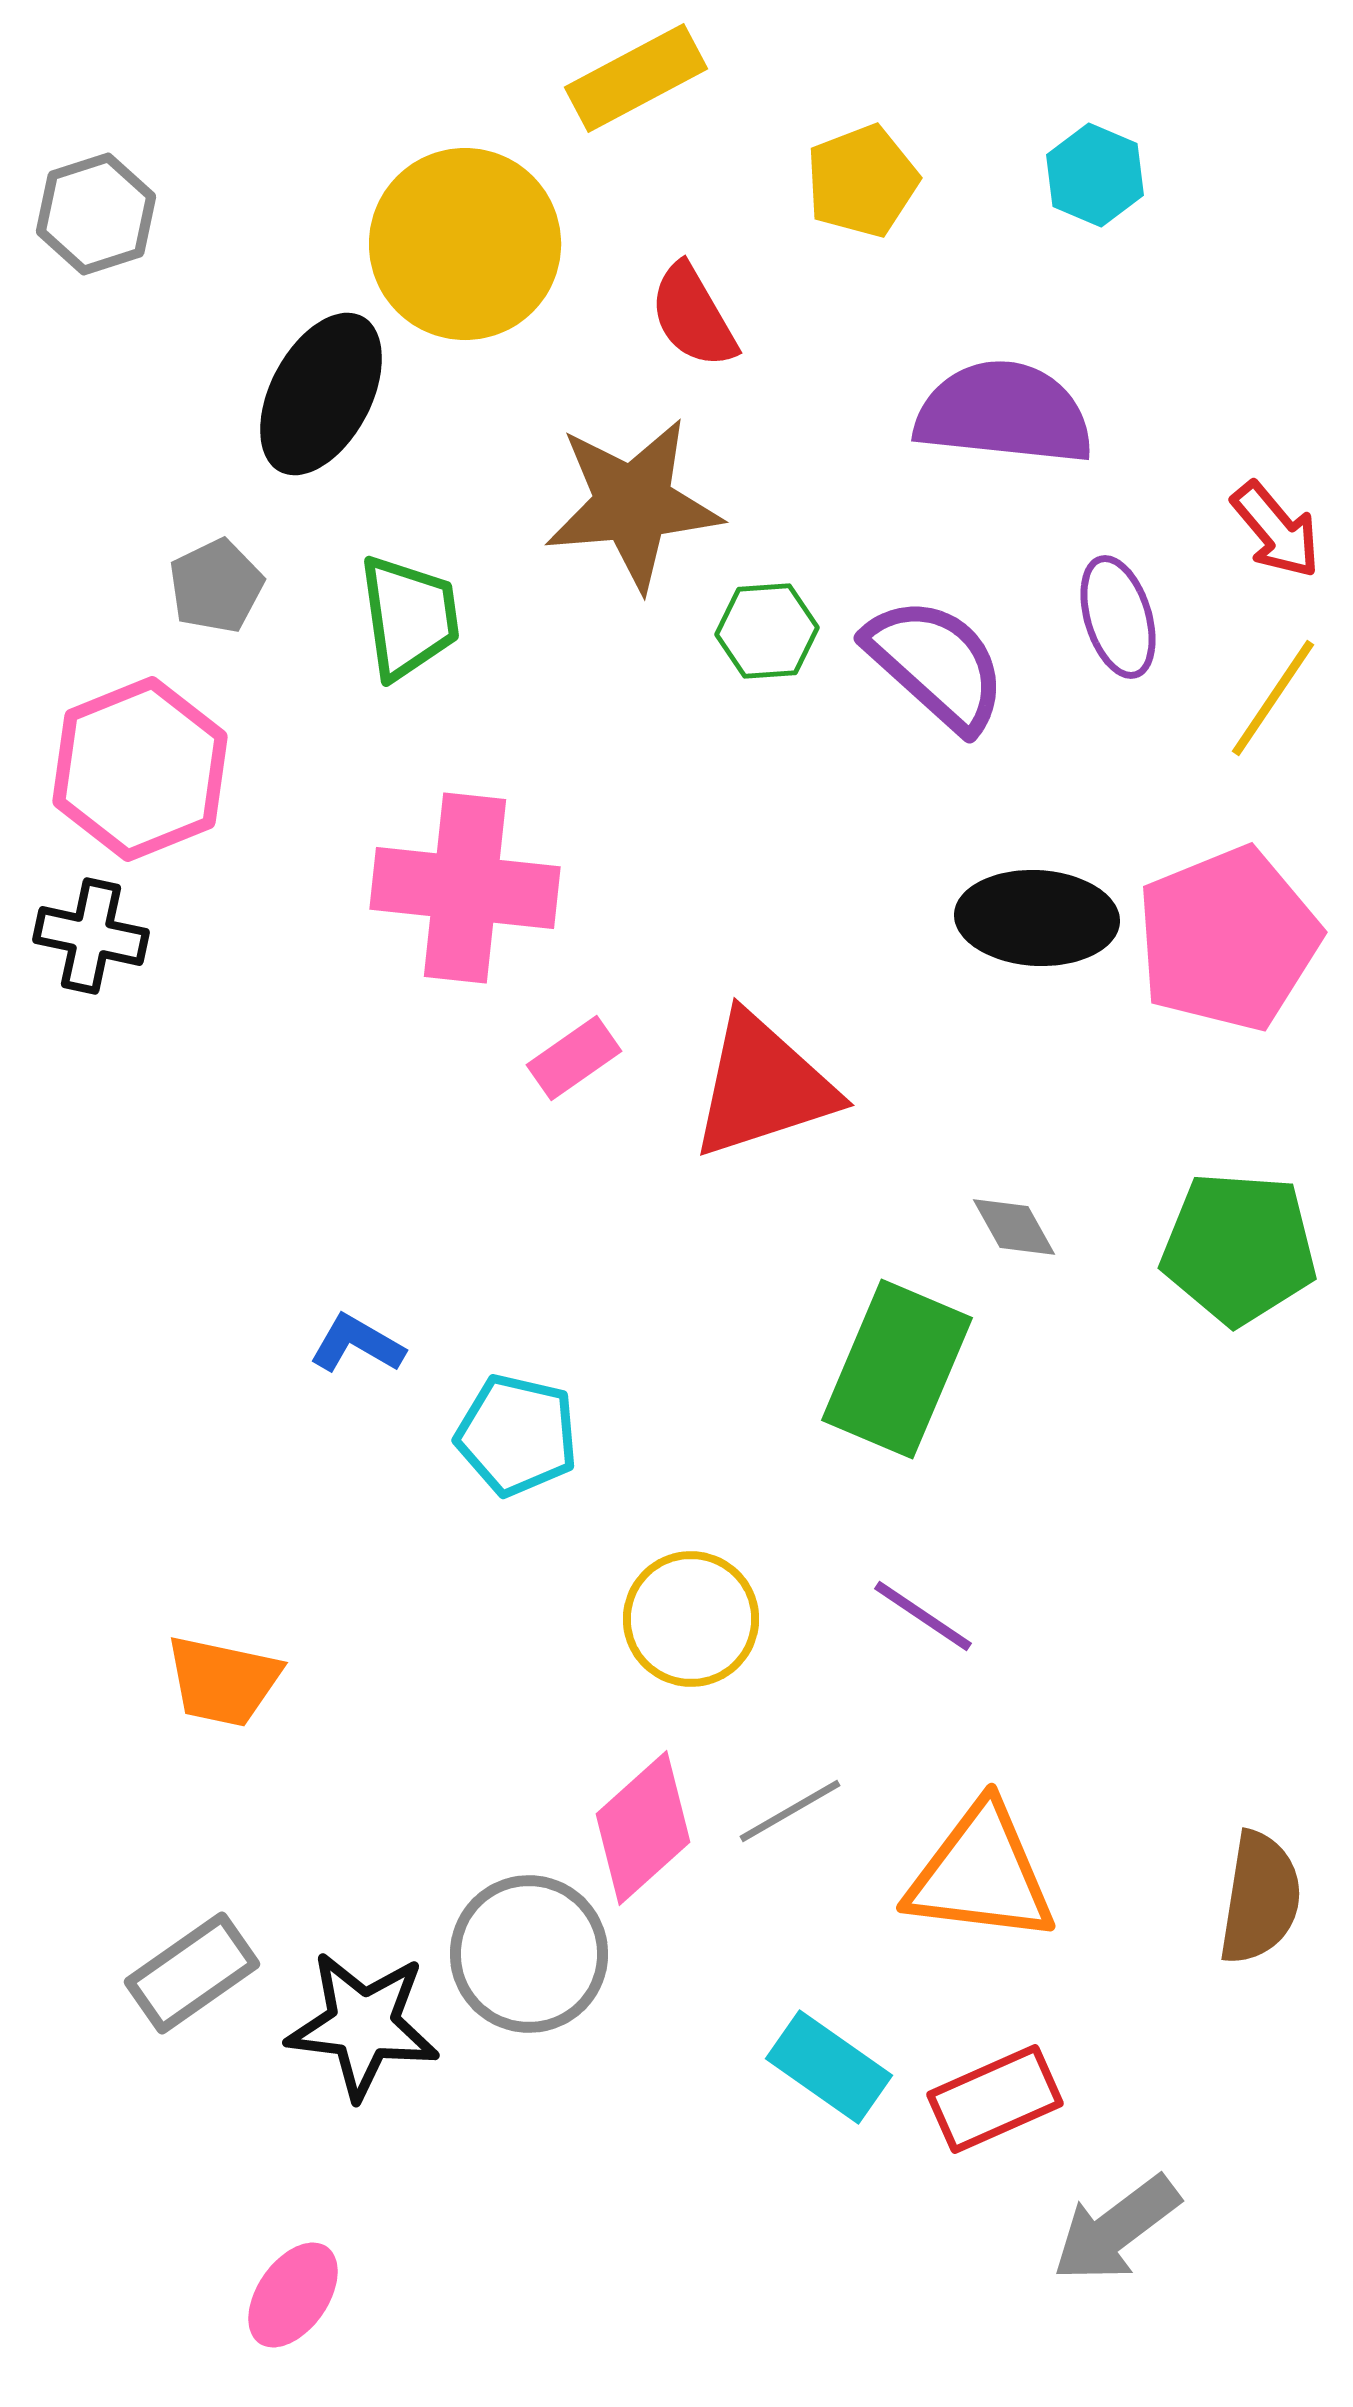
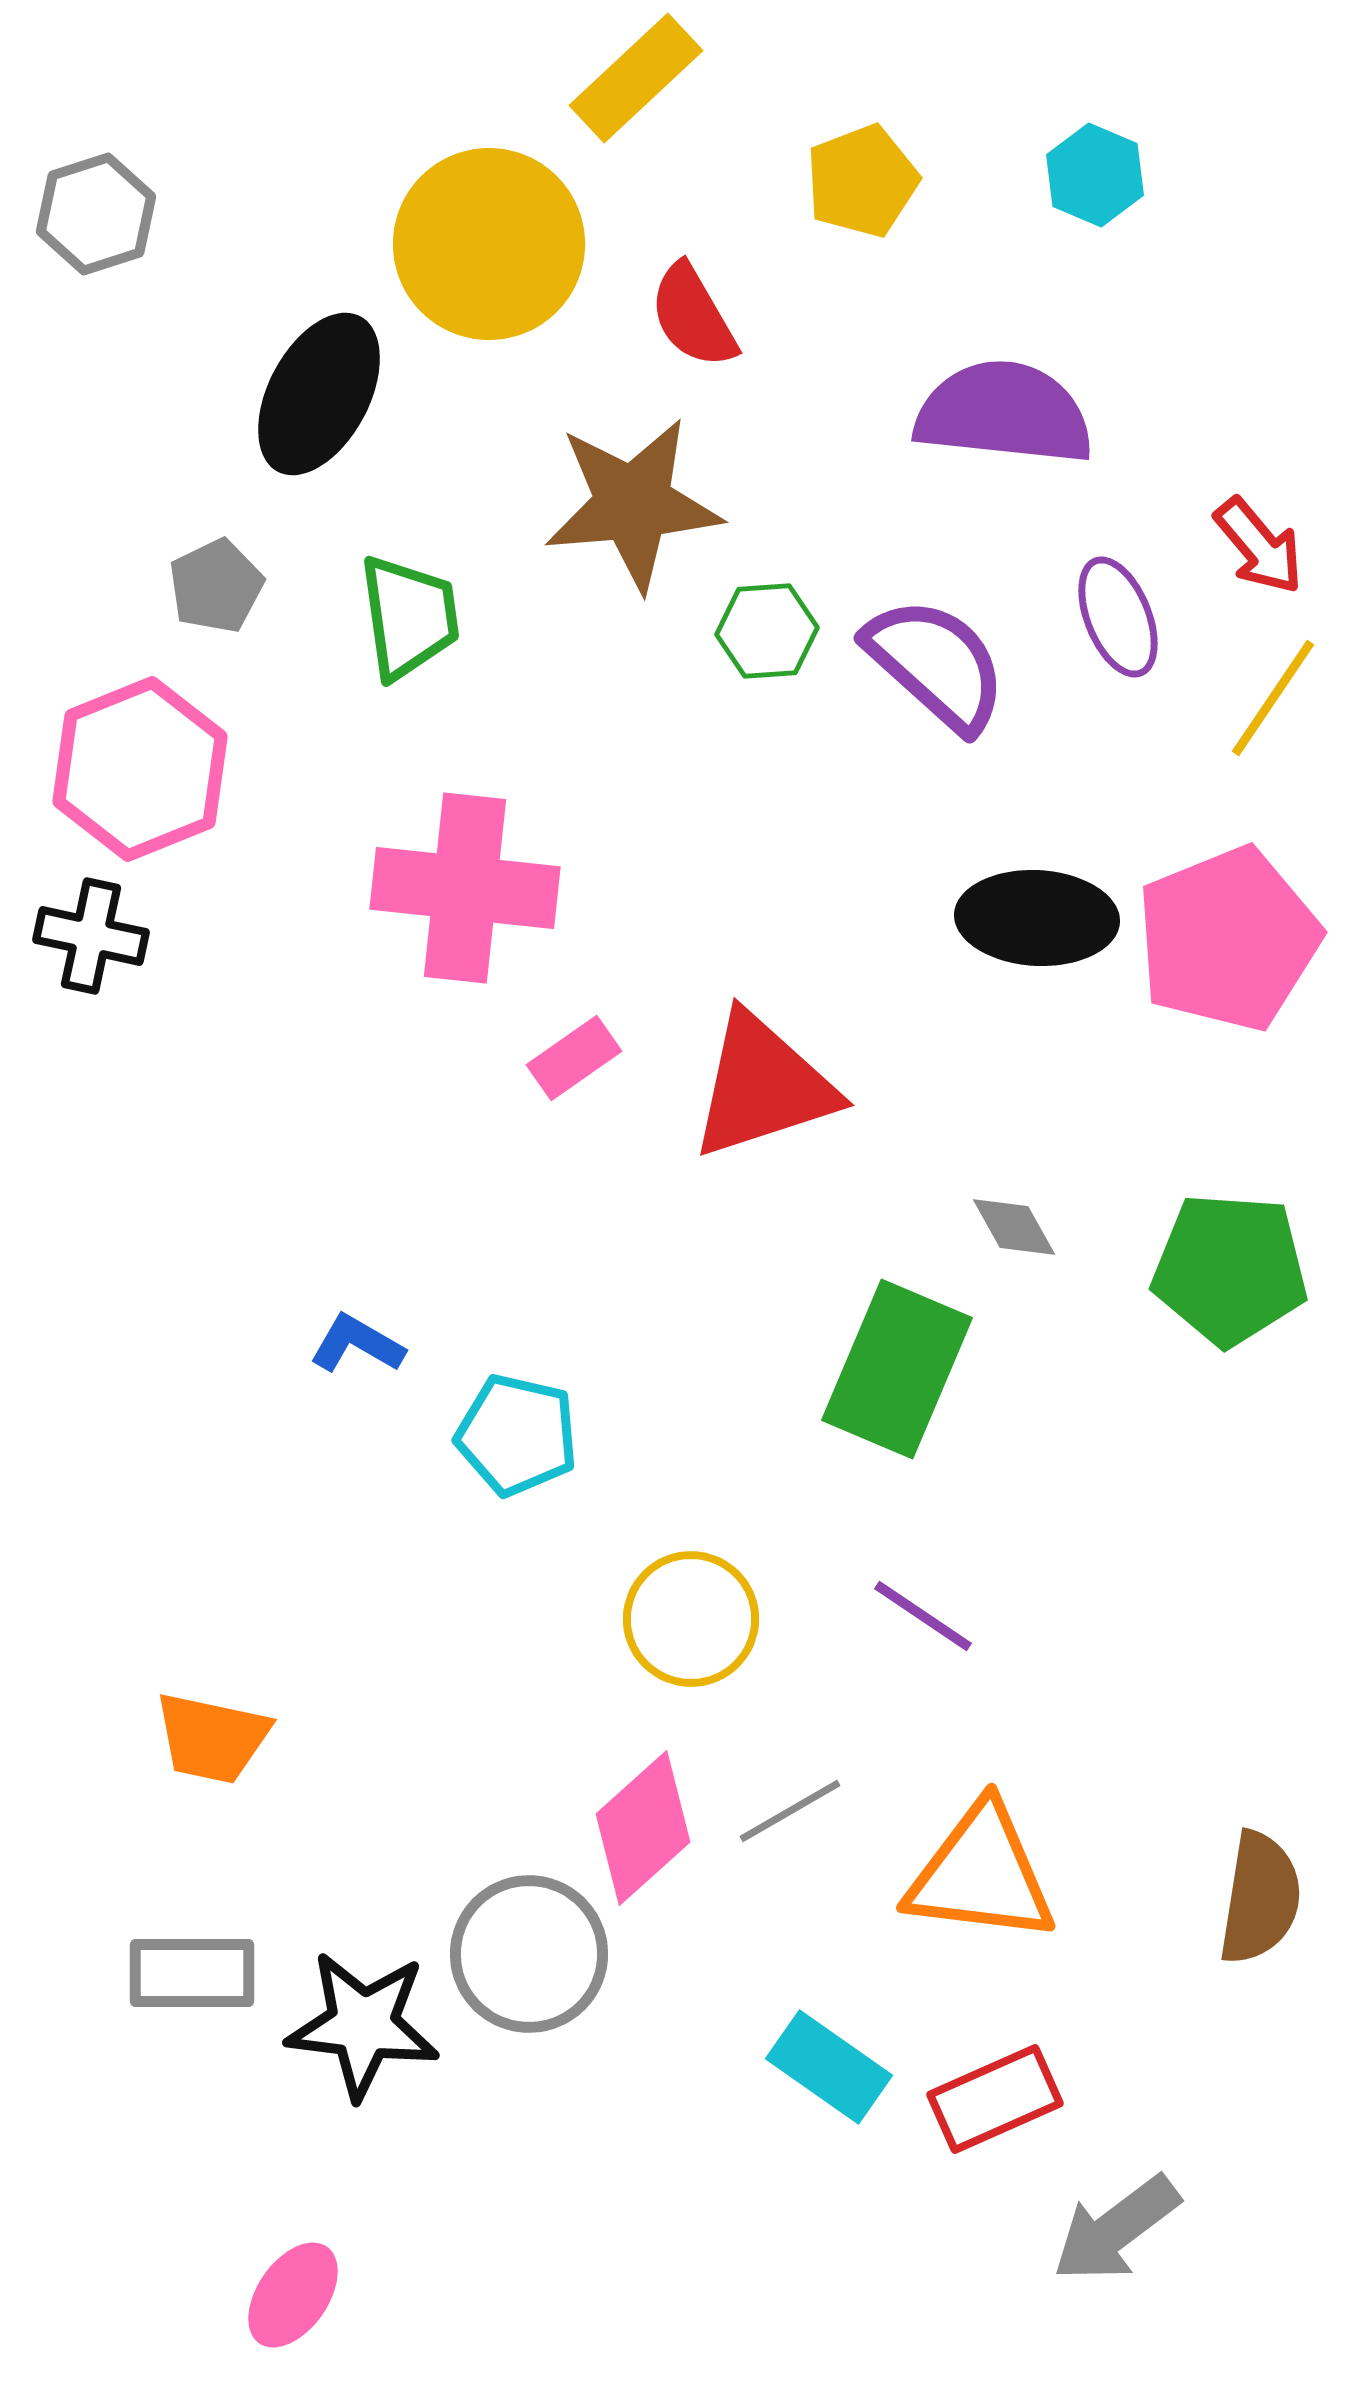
yellow rectangle at (636, 78): rotated 15 degrees counterclockwise
yellow circle at (465, 244): moved 24 px right
black ellipse at (321, 394): moved 2 px left
red arrow at (1276, 530): moved 17 px left, 16 px down
purple ellipse at (1118, 617): rotated 5 degrees counterclockwise
green pentagon at (1239, 1248): moved 9 px left, 21 px down
orange trapezoid at (223, 1681): moved 11 px left, 57 px down
gray rectangle at (192, 1973): rotated 35 degrees clockwise
